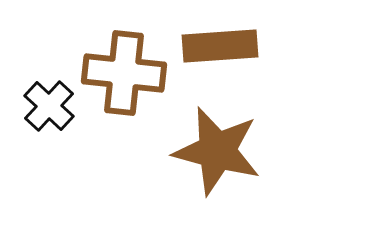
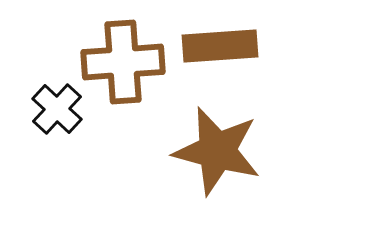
brown cross: moved 1 px left, 11 px up; rotated 10 degrees counterclockwise
black cross: moved 8 px right, 3 px down
